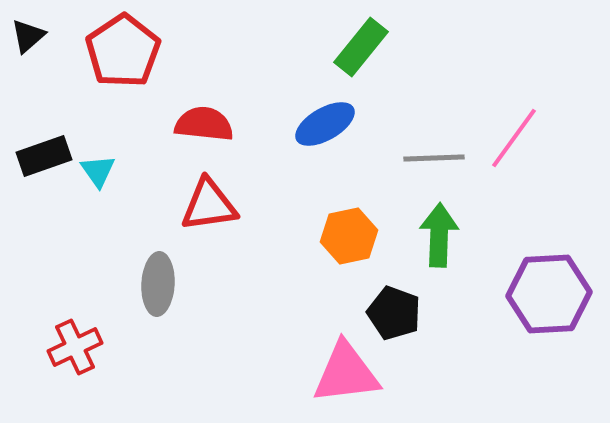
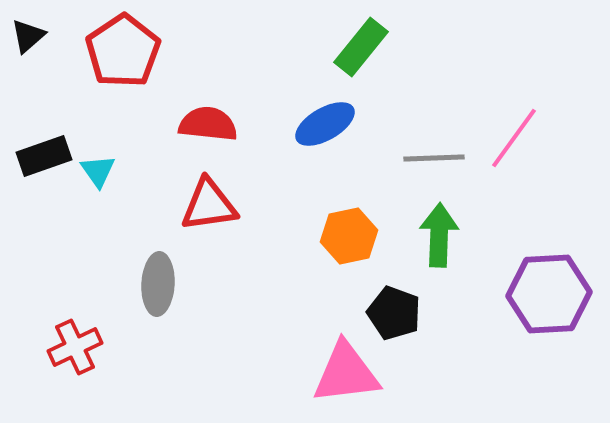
red semicircle: moved 4 px right
